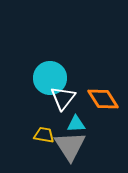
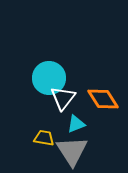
cyan circle: moved 1 px left
cyan triangle: rotated 18 degrees counterclockwise
yellow trapezoid: moved 3 px down
gray triangle: moved 2 px right, 5 px down
